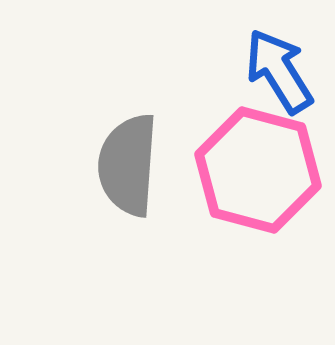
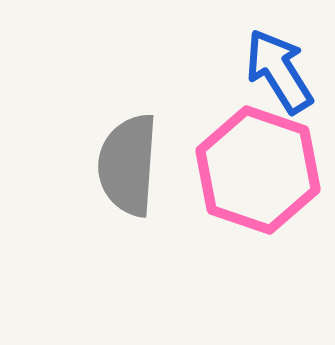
pink hexagon: rotated 4 degrees clockwise
